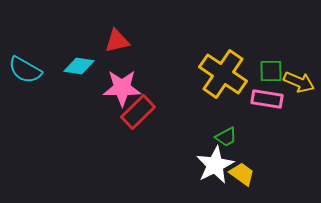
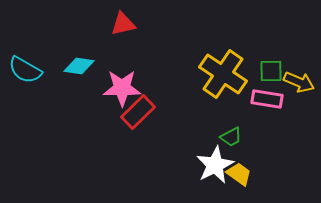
red triangle: moved 6 px right, 17 px up
green trapezoid: moved 5 px right
yellow trapezoid: moved 3 px left
